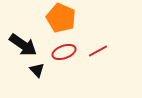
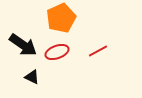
orange pentagon: rotated 24 degrees clockwise
red ellipse: moved 7 px left
black triangle: moved 5 px left, 7 px down; rotated 21 degrees counterclockwise
